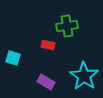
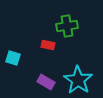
cyan star: moved 6 px left, 4 px down
